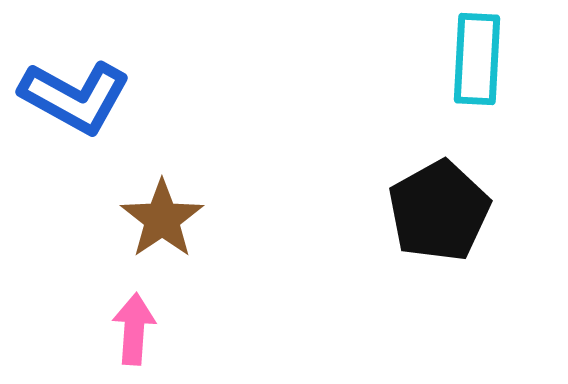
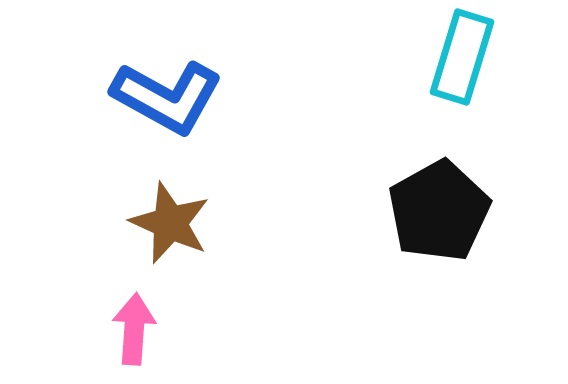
cyan rectangle: moved 15 px left, 2 px up; rotated 14 degrees clockwise
blue L-shape: moved 92 px right
brown star: moved 8 px right, 4 px down; rotated 14 degrees counterclockwise
